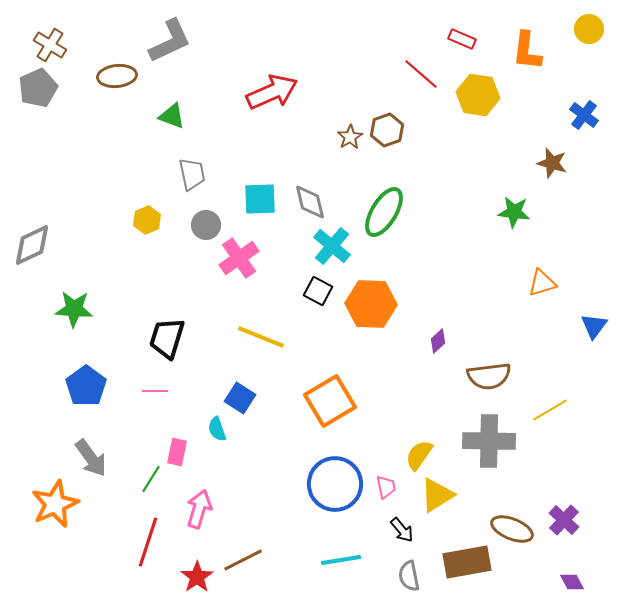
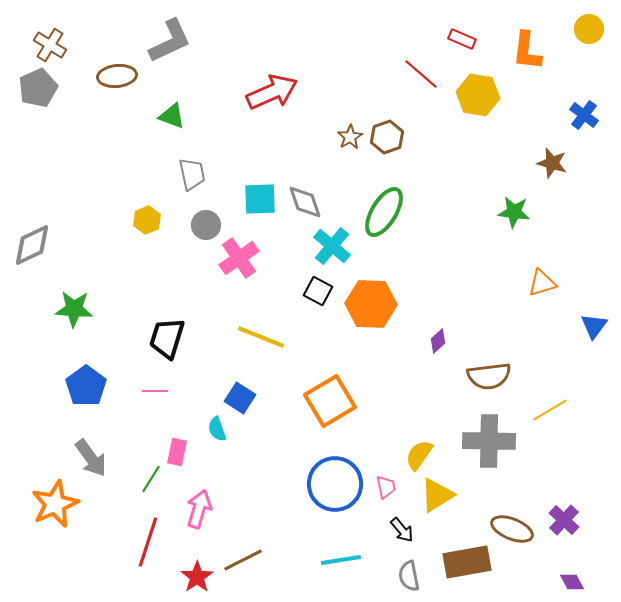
brown hexagon at (387, 130): moved 7 px down
gray diamond at (310, 202): moved 5 px left; rotated 6 degrees counterclockwise
